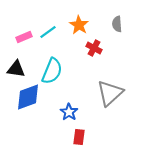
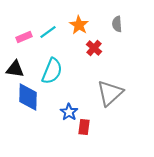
red cross: rotated 14 degrees clockwise
black triangle: moved 1 px left
blue diamond: rotated 68 degrees counterclockwise
red rectangle: moved 5 px right, 10 px up
